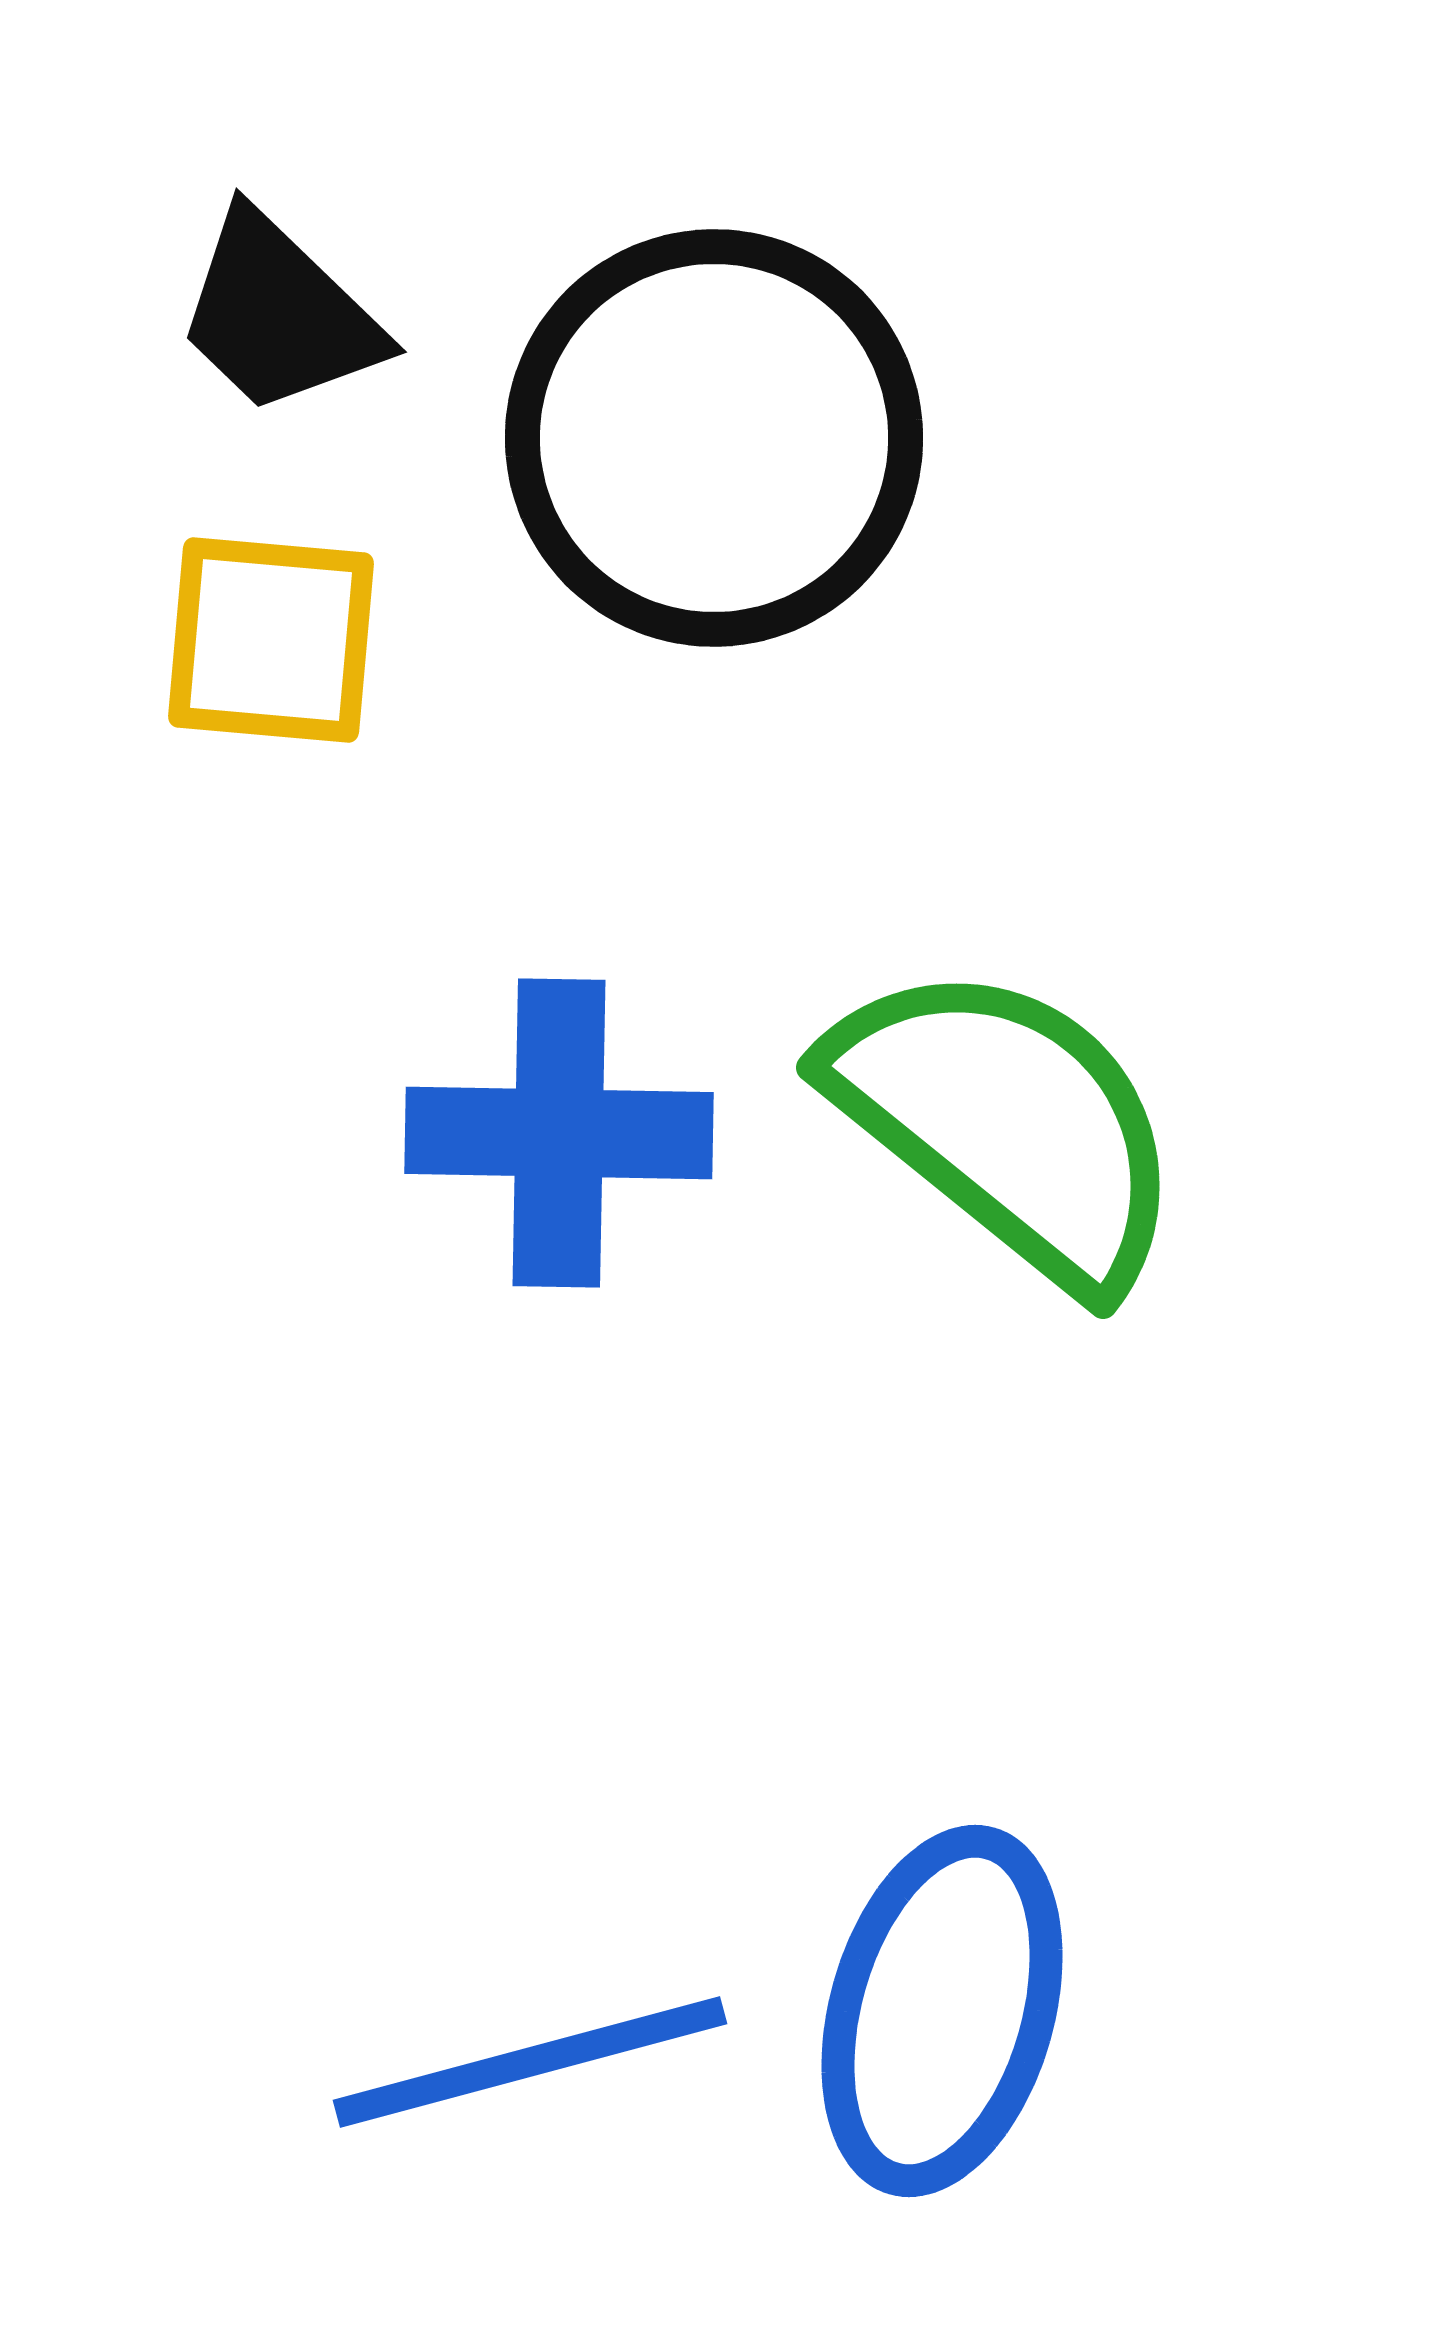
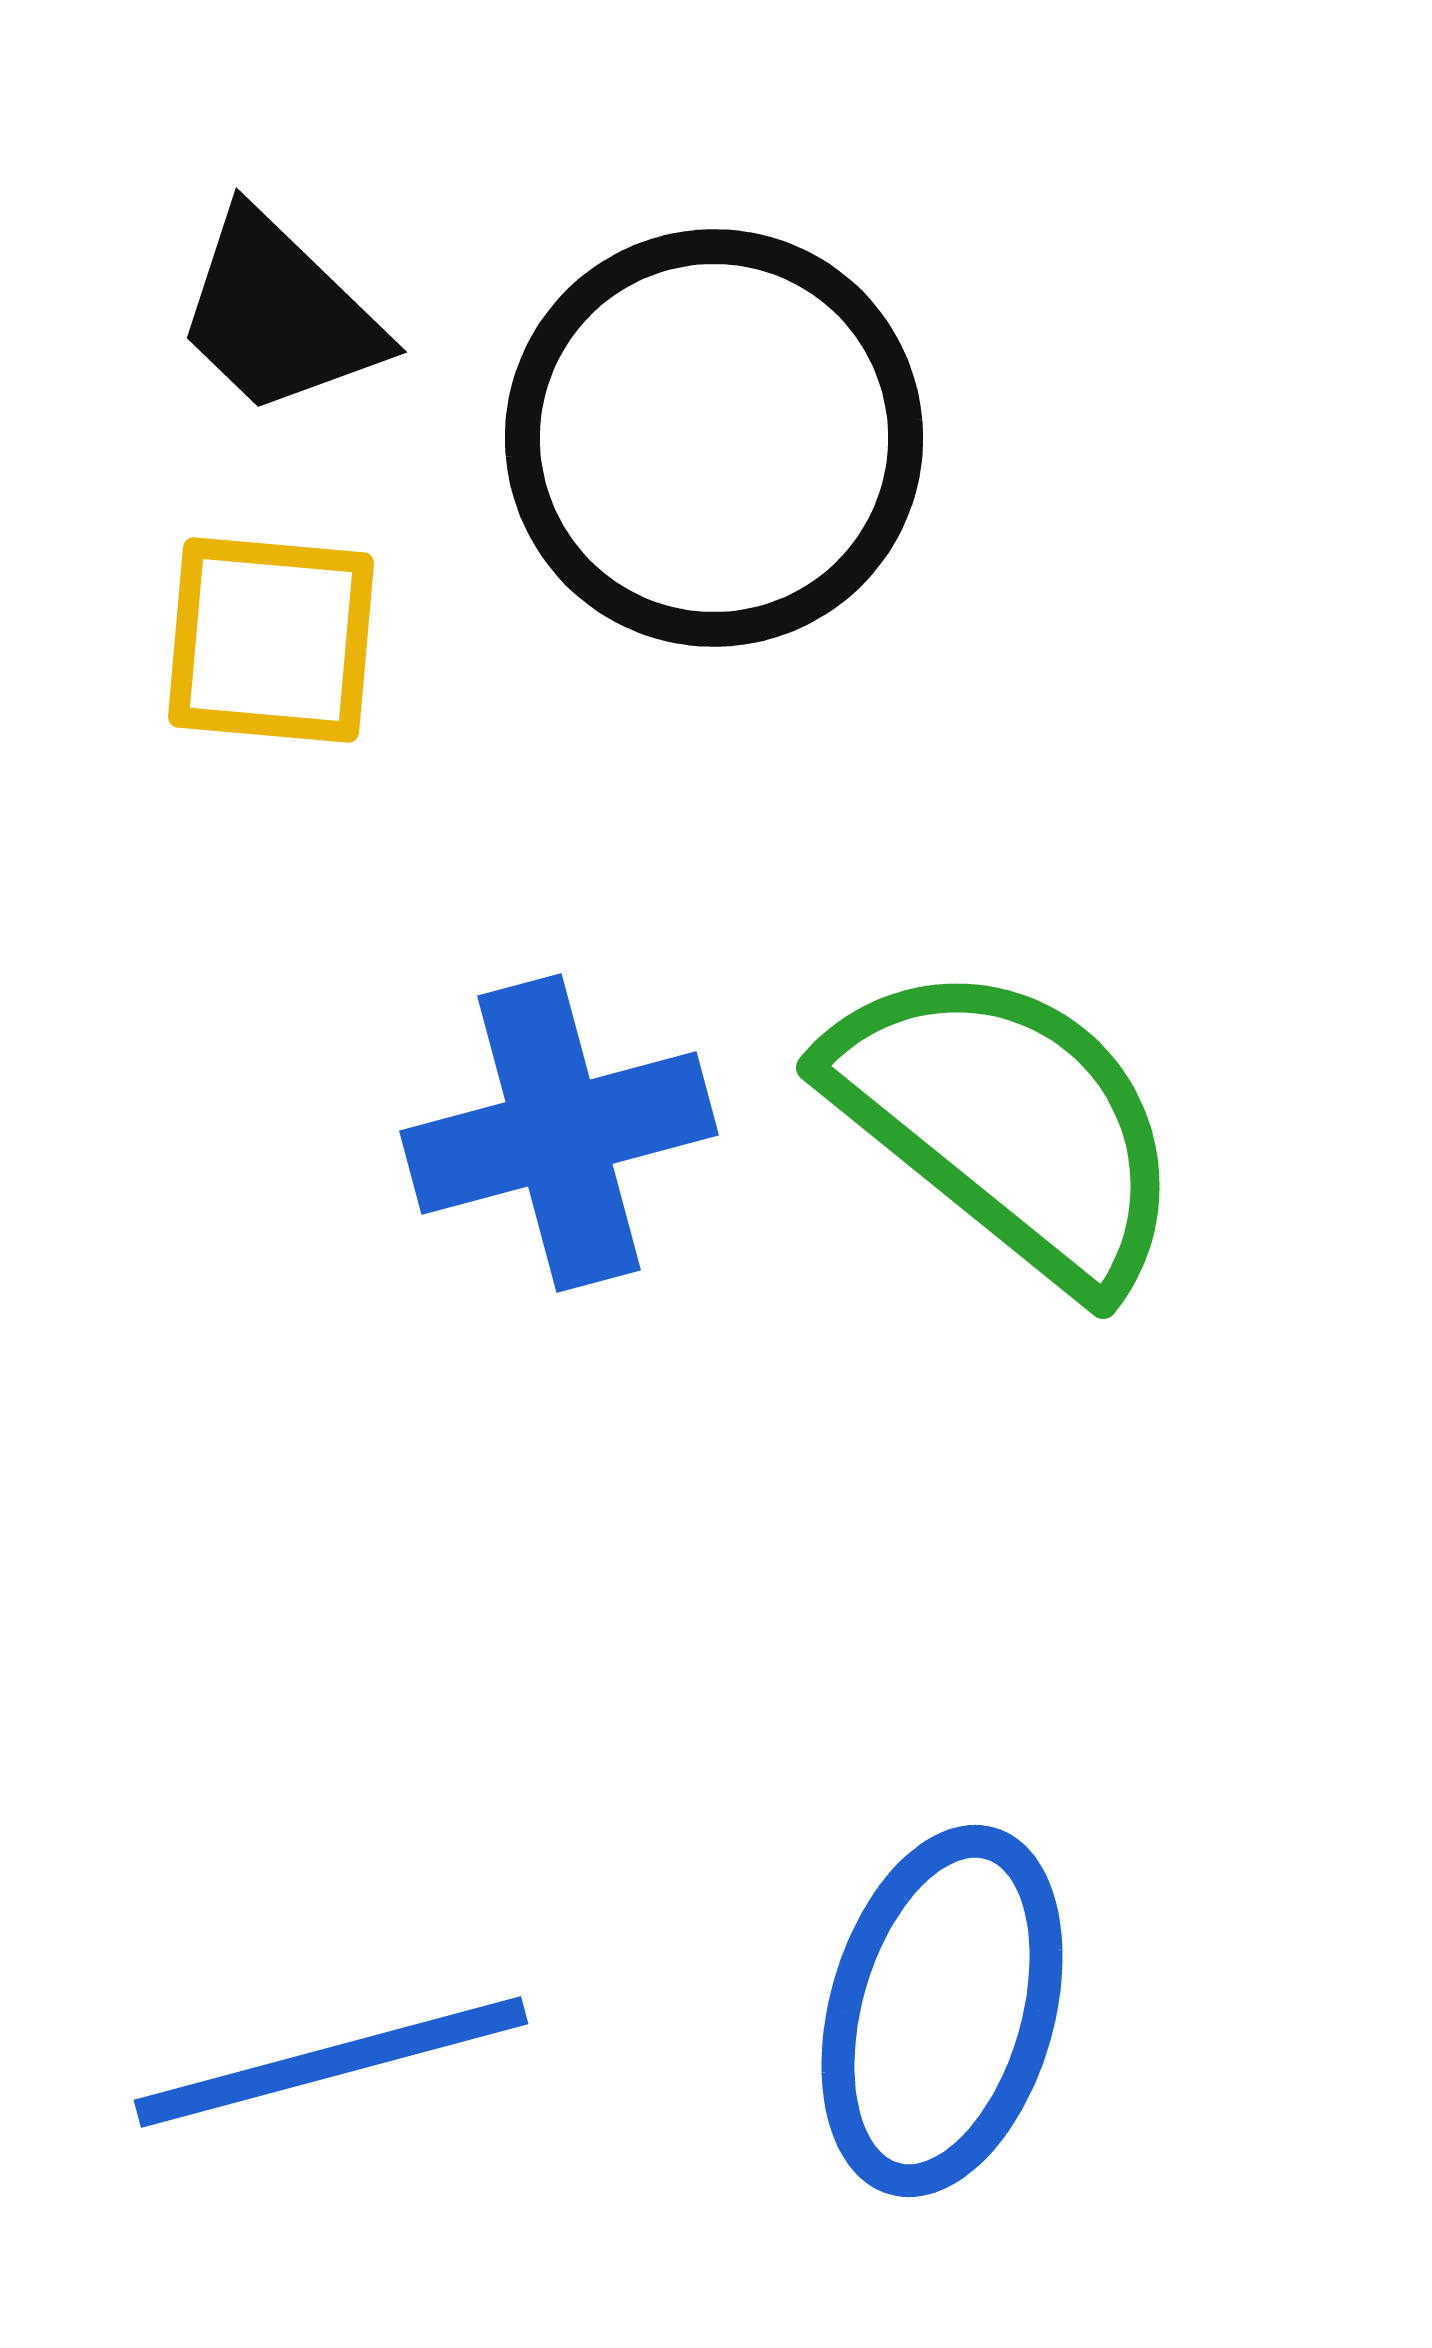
blue cross: rotated 16 degrees counterclockwise
blue line: moved 199 px left
